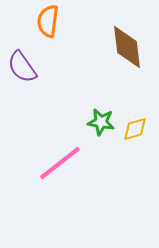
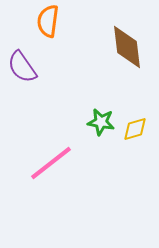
pink line: moved 9 px left
